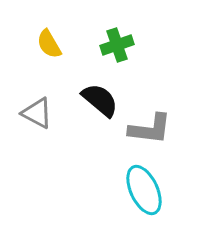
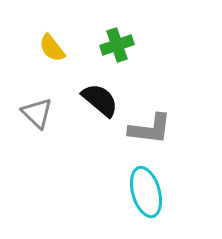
yellow semicircle: moved 3 px right, 4 px down; rotated 8 degrees counterclockwise
gray triangle: rotated 16 degrees clockwise
cyan ellipse: moved 2 px right, 2 px down; rotated 9 degrees clockwise
